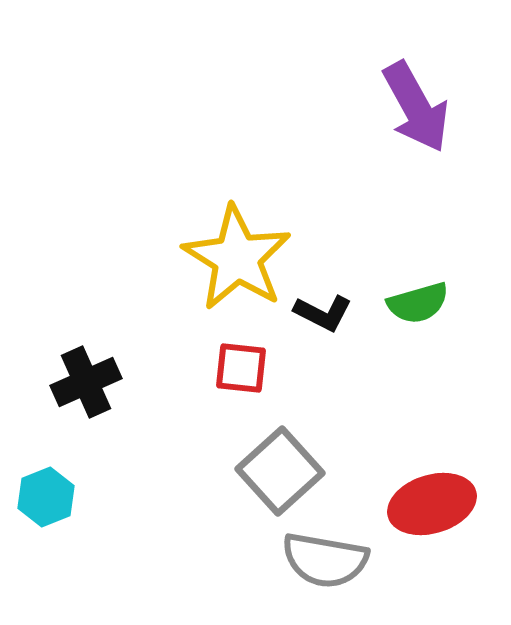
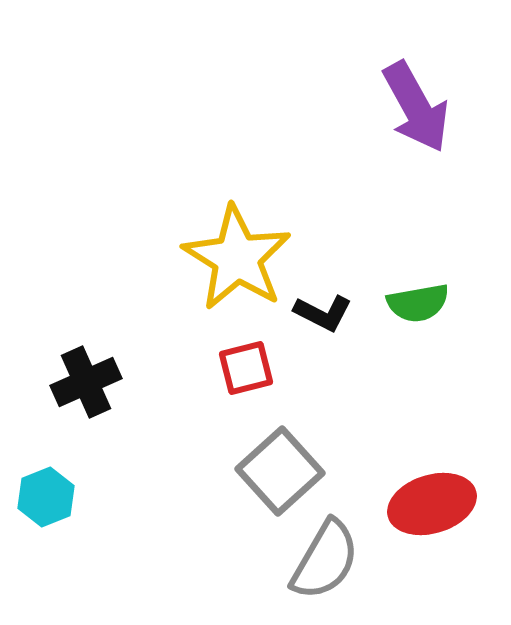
green semicircle: rotated 6 degrees clockwise
red square: moved 5 px right; rotated 20 degrees counterclockwise
gray semicircle: rotated 70 degrees counterclockwise
